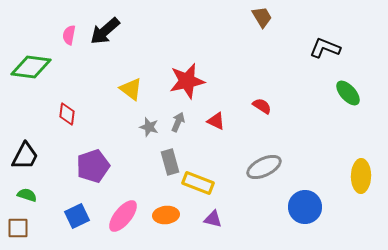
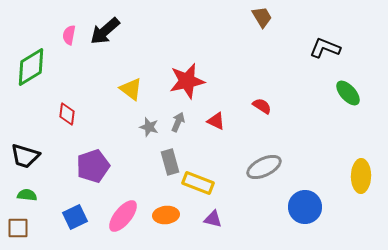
green diamond: rotated 39 degrees counterclockwise
black trapezoid: rotated 80 degrees clockwise
green semicircle: rotated 12 degrees counterclockwise
blue square: moved 2 px left, 1 px down
